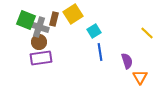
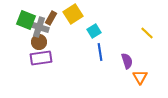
brown rectangle: moved 3 px left, 1 px up; rotated 16 degrees clockwise
